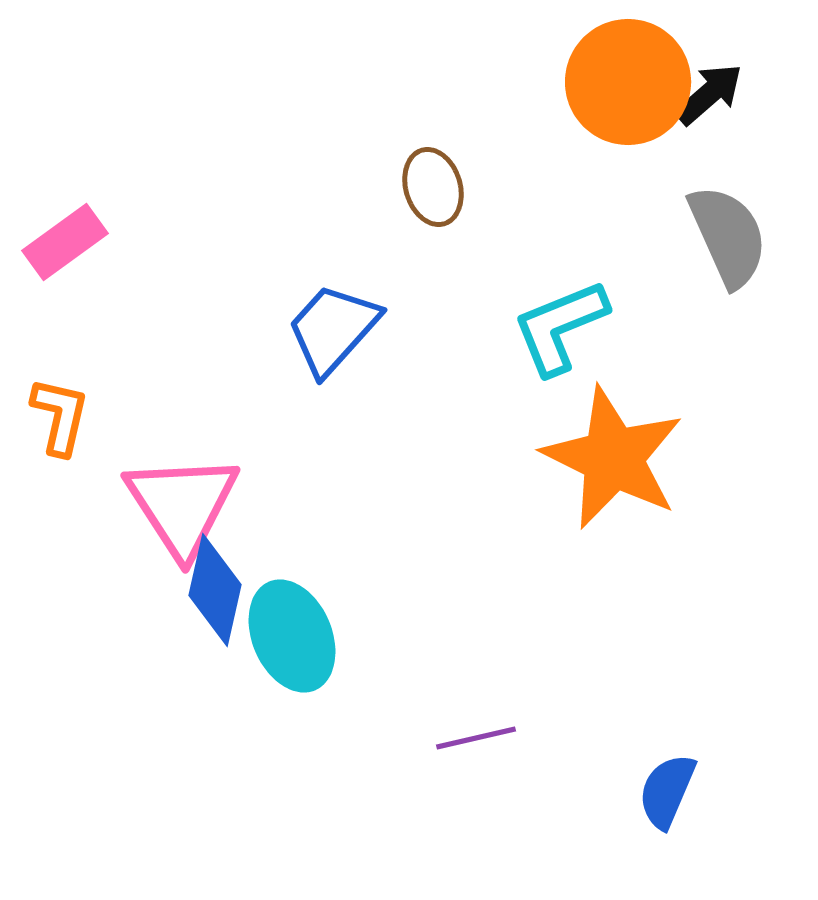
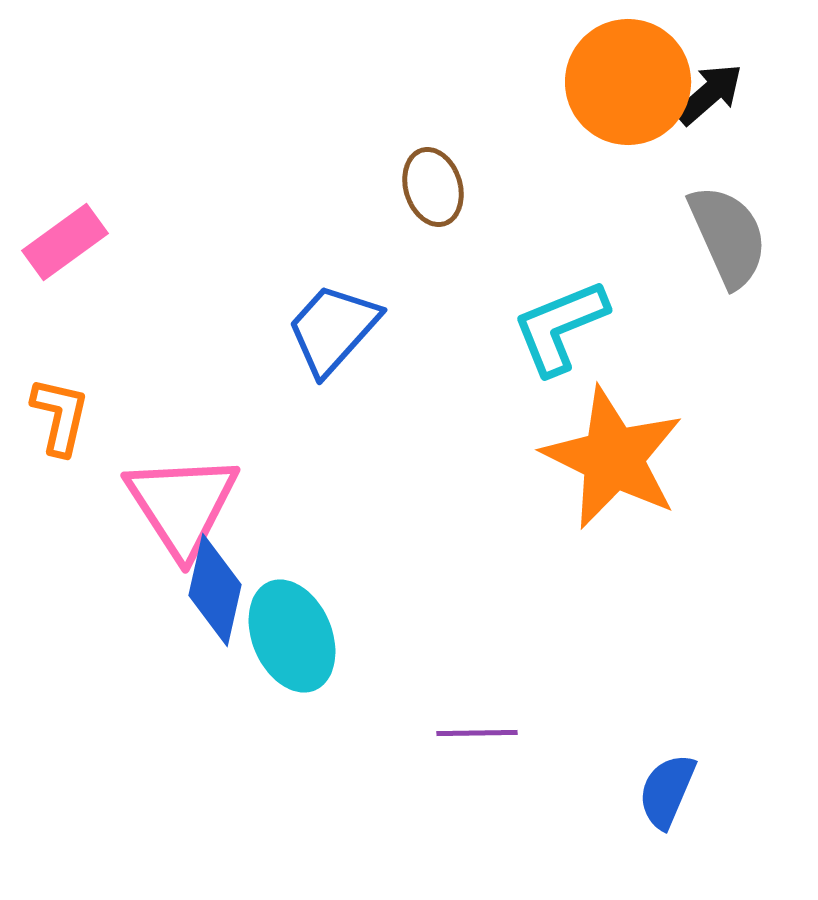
purple line: moved 1 px right, 5 px up; rotated 12 degrees clockwise
